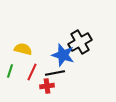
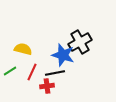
green line: rotated 40 degrees clockwise
